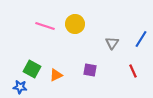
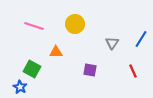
pink line: moved 11 px left
orange triangle: moved 23 px up; rotated 24 degrees clockwise
blue star: rotated 24 degrees clockwise
